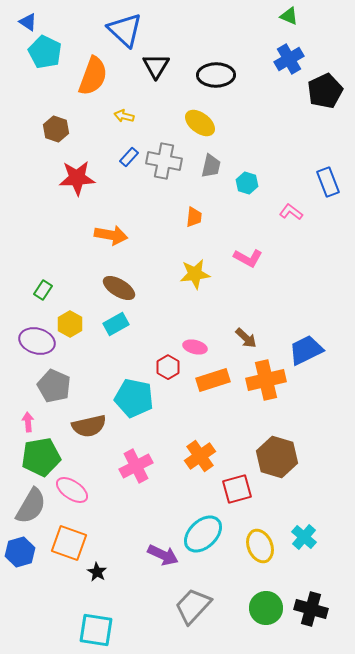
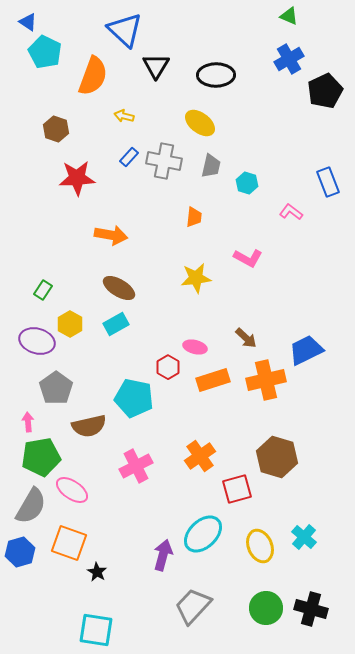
yellow star at (195, 274): moved 1 px right, 4 px down
gray pentagon at (54, 386): moved 2 px right, 2 px down; rotated 12 degrees clockwise
purple arrow at (163, 555): rotated 100 degrees counterclockwise
